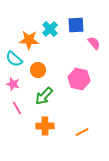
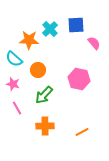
green arrow: moved 1 px up
